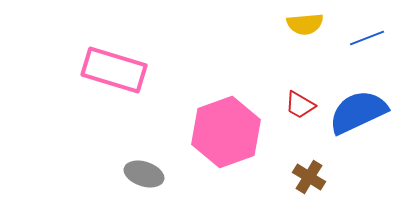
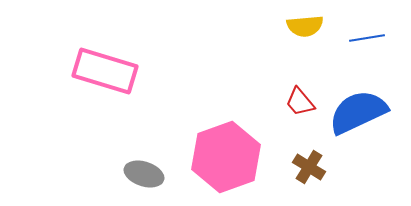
yellow semicircle: moved 2 px down
blue line: rotated 12 degrees clockwise
pink rectangle: moved 9 px left, 1 px down
red trapezoid: moved 3 px up; rotated 20 degrees clockwise
pink hexagon: moved 25 px down
brown cross: moved 10 px up
